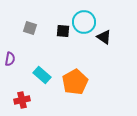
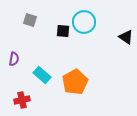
gray square: moved 8 px up
black triangle: moved 22 px right
purple semicircle: moved 4 px right
